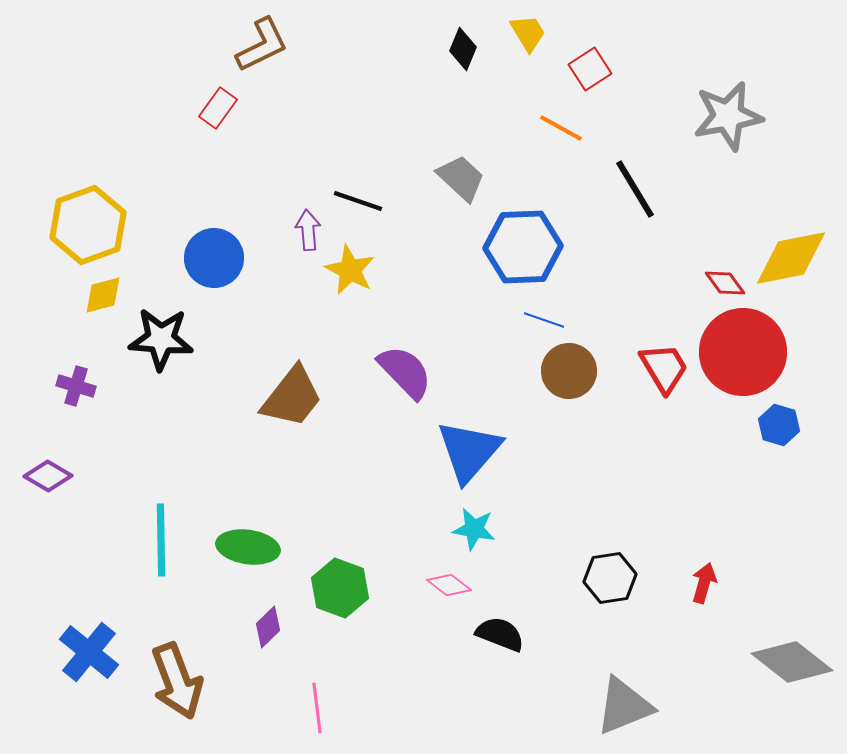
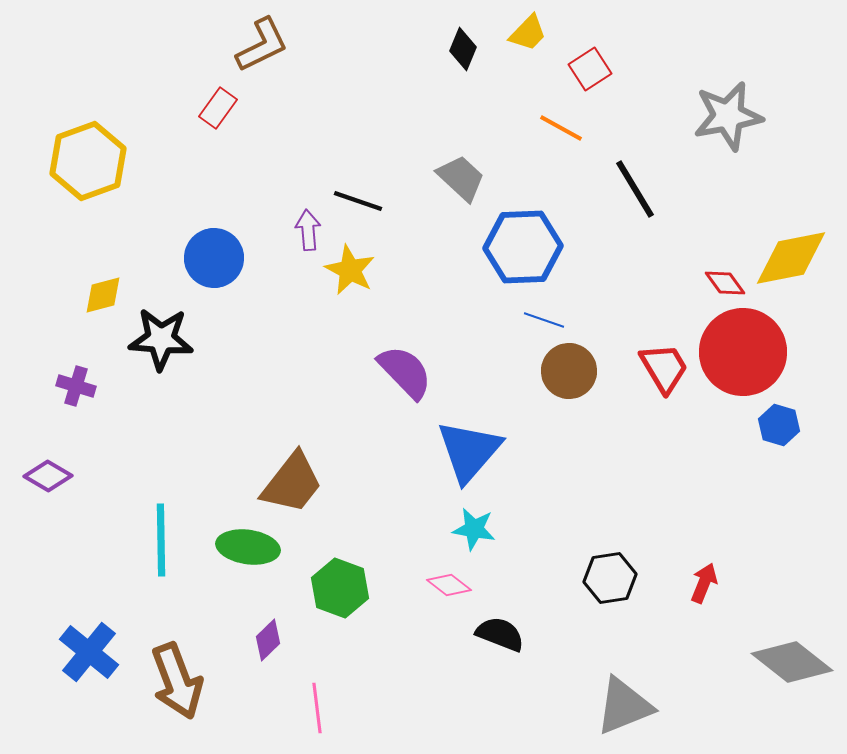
yellow trapezoid at (528, 33): rotated 75 degrees clockwise
yellow hexagon at (88, 225): moved 64 px up
brown trapezoid at (292, 397): moved 86 px down
red arrow at (704, 583): rotated 6 degrees clockwise
purple diamond at (268, 627): moved 13 px down
